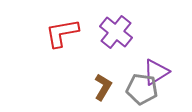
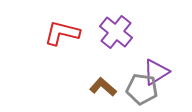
red L-shape: rotated 24 degrees clockwise
brown L-shape: rotated 80 degrees counterclockwise
